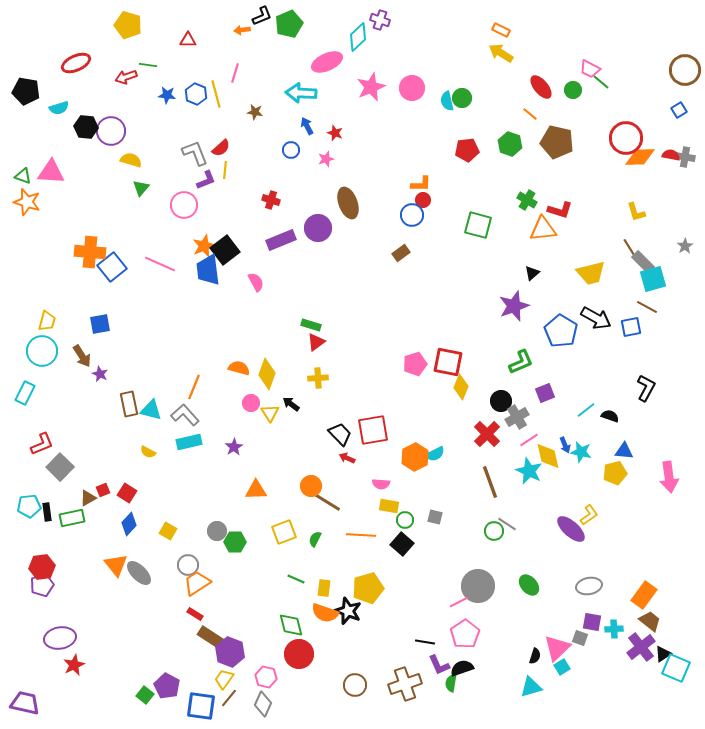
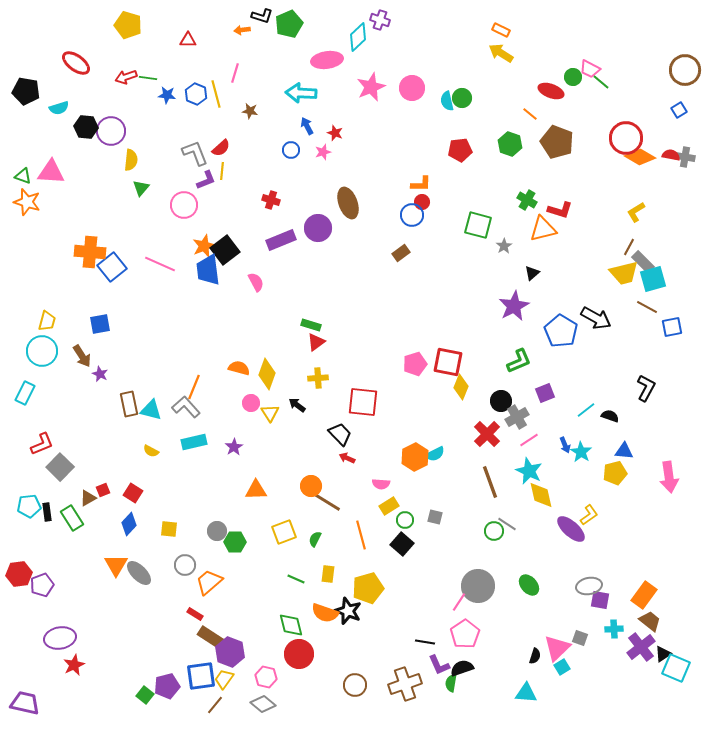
black L-shape at (262, 16): rotated 40 degrees clockwise
pink ellipse at (327, 62): moved 2 px up; rotated 16 degrees clockwise
red ellipse at (76, 63): rotated 60 degrees clockwise
green line at (148, 65): moved 13 px down
red ellipse at (541, 87): moved 10 px right, 4 px down; rotated 30 degrees counterclockwise
green circle at (573, 90): moved 13 px up
brown star at (255, 112): moved 5 px left, 1 px up
brown pentagon at (557, 142): rotated 8 degrees clockwise
red pentagon at (467, 150): moved 7 px left
orange diamond at (640, 157): rotated 32 degrees clockwise
pink star at (326, 159): moved 3 px left, 7 px up
yellow semicircle at (131, 160): rotated 80 degrees clockwise
yellow line at (225, 170): moved 3 px left, 1 px down
red circle at (423, 200): moved 1 px left, 2 px down
yellow L-shape at (636, 212): rotated 75 degrees clockwise
orange triangle at (543, 229): rotated 8 degrees counterclockwise
gray star at (685, 246): moved 181 px left
brown line at (629, 247): rotated 60 degrees clockwise
yellow trapezoid at (591, 273): moved 33 px right
purple star at (514, 306): rotated 8 degrees counterclockwise
blue square at (631, 327): moved 41 px right
green L-shape at (521, 362): moved 2 px left, 1 px up
black arrow at (291, 404): moved 6 px right, 1 px down
gray L-shape at (185, 415): moved 1 px right, 8 px up
red square at (373, 430): moved 10 px left, 28 px up; rotated 16 degrees clockwise
cyan rectangle at (189, 442): moved 5 px right
yellow semicircle at (148, 452): moved 3 px right, 1 px up
cyan star at (581, 452): rotated 20 degrees clockwise
yellow diamond at (548, 456): moved 7 px left, 39 px down
red square at (127, 493): moved 6 px right
yellow rectangle at (389, 506): rotated 42 degrees counterclockwise
green rectangle at (72, 518): rotated 70 degrees clockwise
yellow square at (168, 531): moved 1 px right, 2 px up; rotated 24 degrees counterclockwise
orange line at (361, 535): rotated 72 degrees clockwise
orange triangle at (116, 565): rotated 10 degrees clockwise
gray circle at (188, 565): moved 3 px left
red hexagon at (42, 567): moved 23 px left, 7 px down
orange trapezoid at (197, 583): moved 12 px right, 1 px up; rotated 8 degrees counterclockwise
yellow rectangle at (324, 588): moved 4 px right, 14 px up
pink line at (459, 602): rotated 30 degrees counterclockwise
purple square at (592, 622): moved 8 px right, 22 px up
purple pentagon at (167, 686): rotated 30 degrees clockwise
cyan triangle at (531, 687): moved 5 px left, 6 px down; rotated 20 degrees clockwise
brown line at (229, 698): moved 14 px left, 7 px down
gray diamond at (263, 704): rotated 75 degrees counterclockwise
blue square at (201, 706): moved 30 px up; rotated 16 degrees counterclockwise
